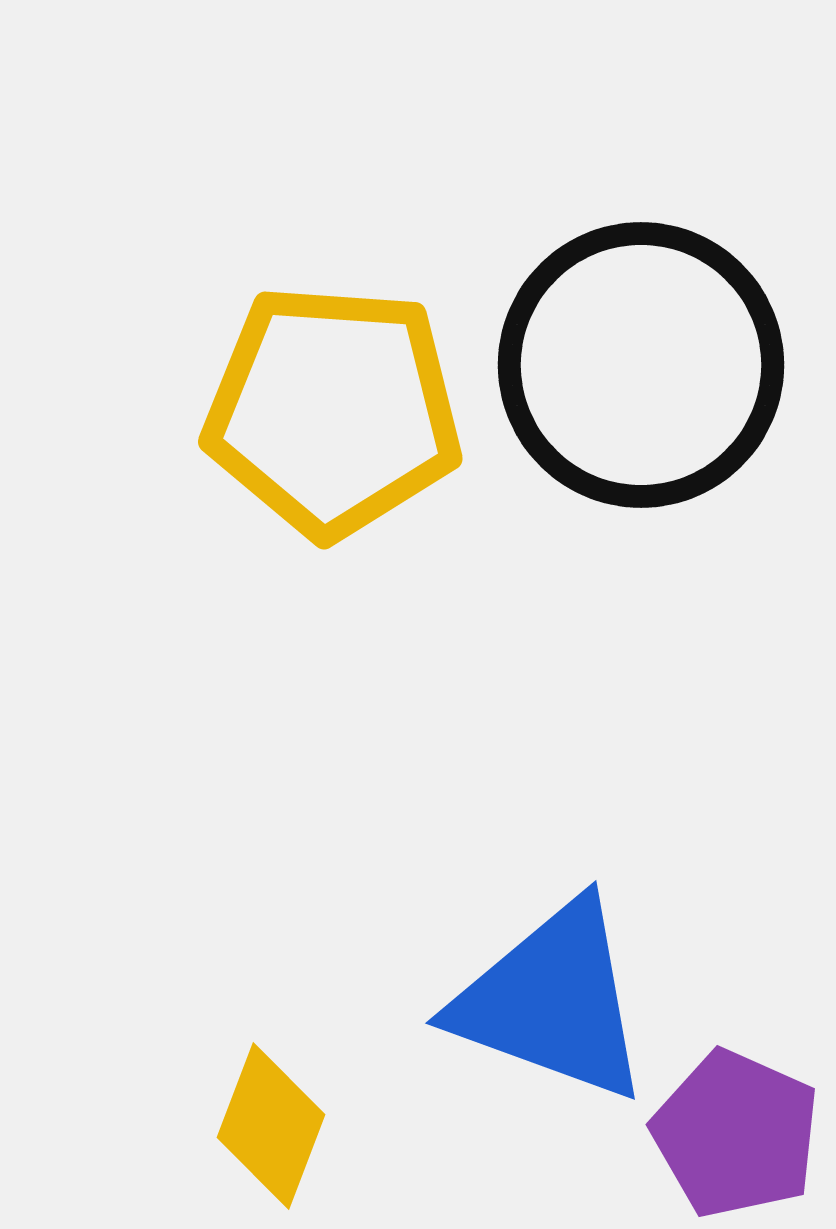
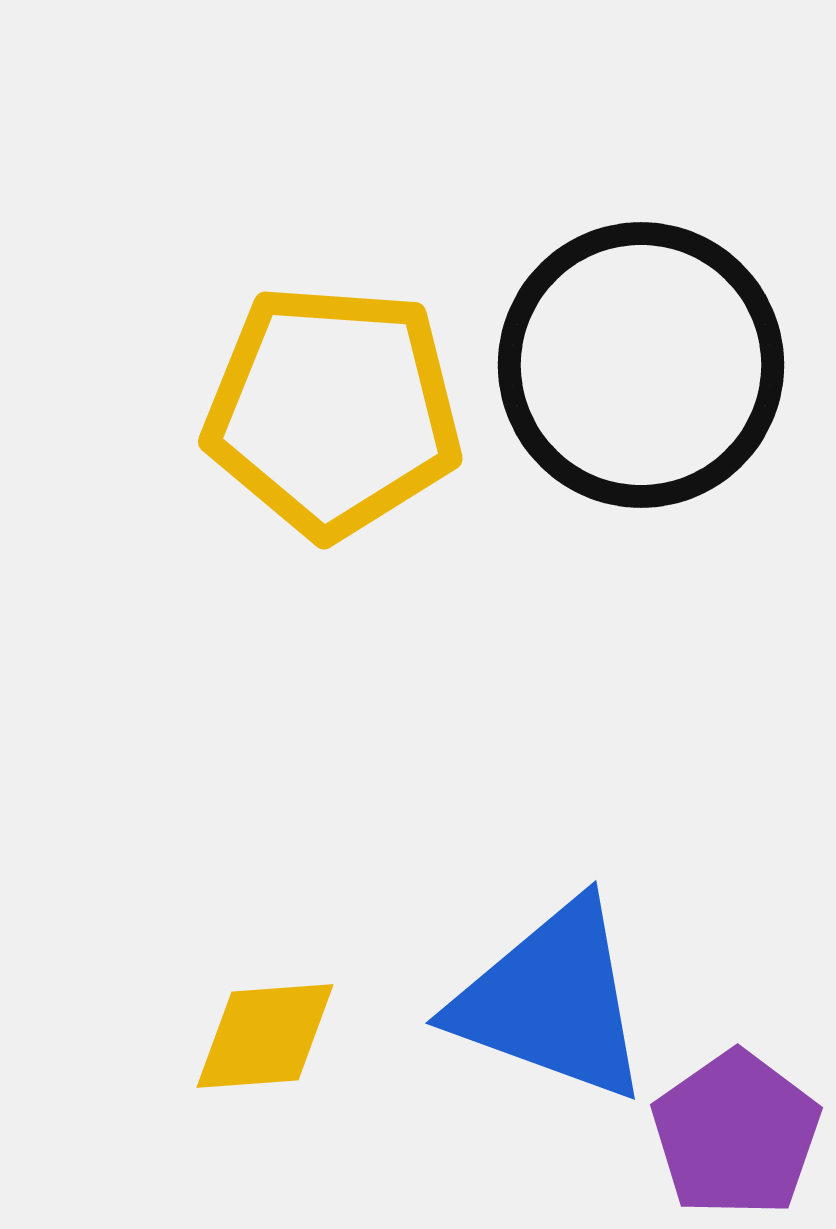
yellow diamond: moved 6 px left, 90 px up; rotated 65 degrees clockwise
purple pentagon: rotated 13 degrees clockwise
